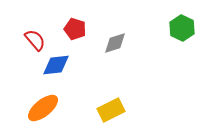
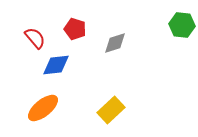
green hexagon: moved 3 px up; rotated 20 degrees counterclockwise
red semicircle: moved 2 px up
yellow rectangle: rotated 16 degrees counterclockwise
